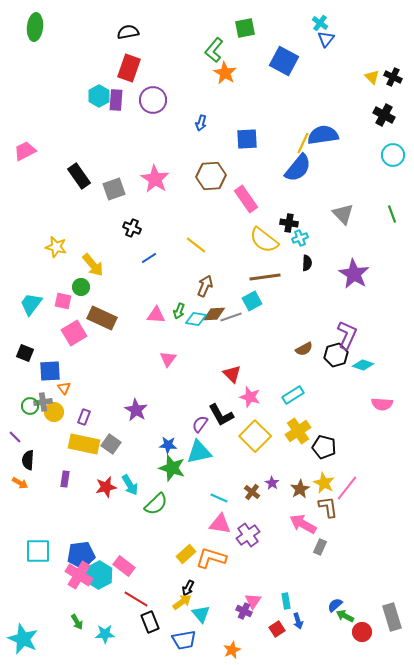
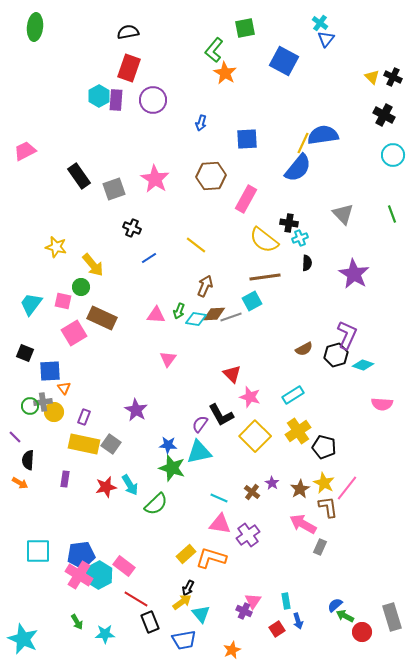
pink rectangle at (246, 199): rotated 64 degrees clockwise
